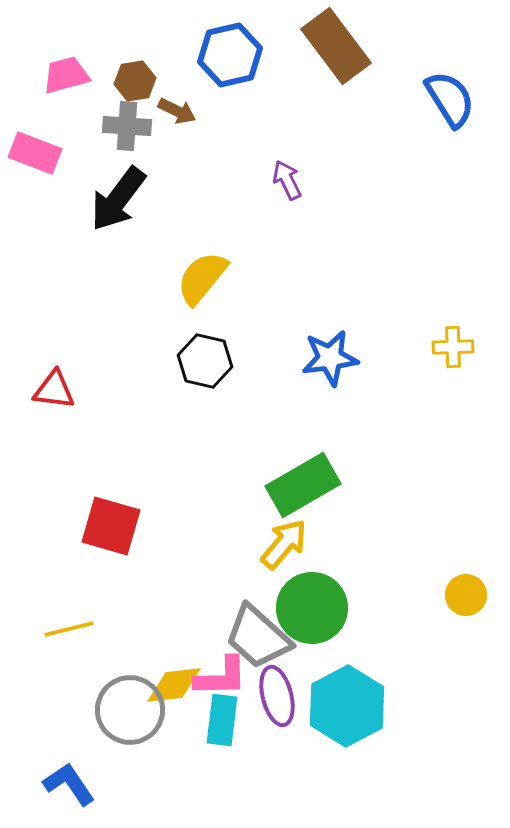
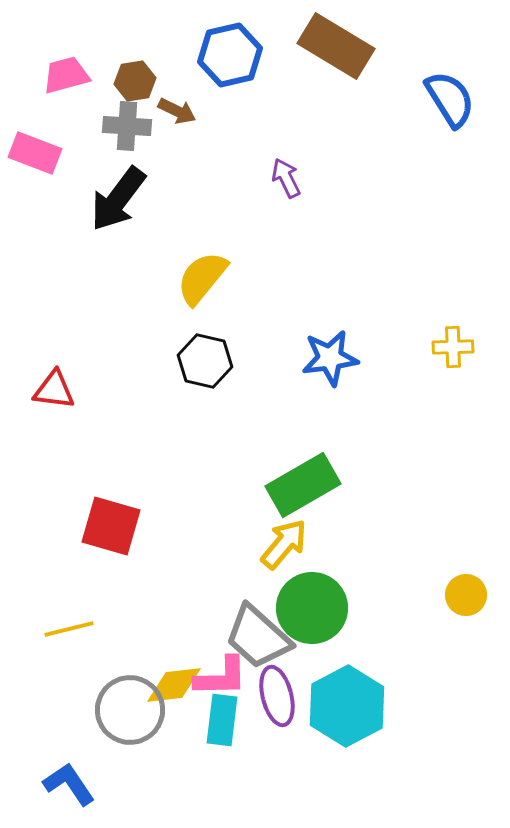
brown rectangle: rotated 22 degrees counterclockwise
purple arrow: moved 1 px left, 2 px up
